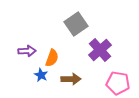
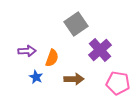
blue star: moved 5 px left, 2 px down
brown arrow: moved 3 px right
